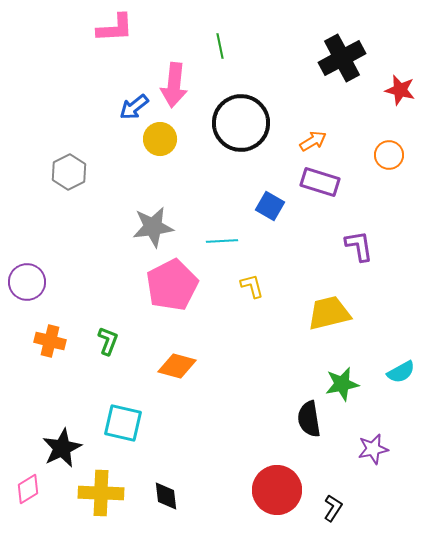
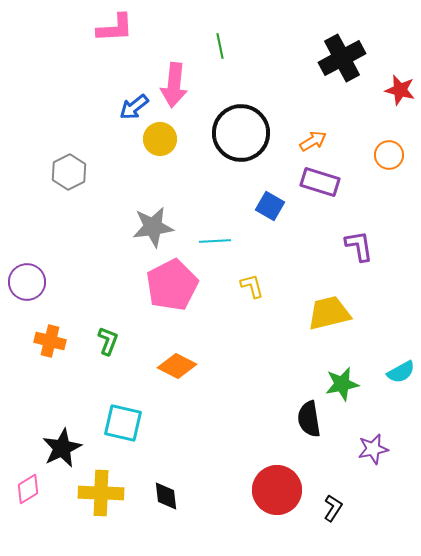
black circle: moved 10 px down
cyan line: moved 7 px left
orange diamond: rotated 12 degrees clockwise
